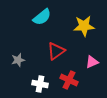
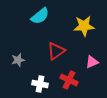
cyan semicircle: moved 2 px left, 1 px up
